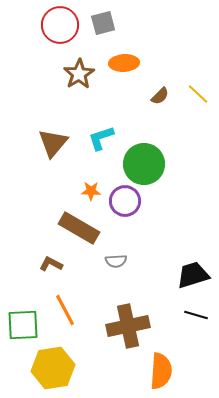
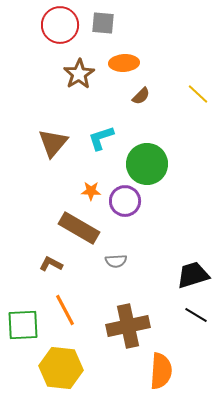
gray square: rotated 20 degrees clockwise
brown semicircle: moved 19 px left
green circle: moved 3 px right
black line: rotated 15 degrees clockwise
yellow hexagon: moved 8 px right; rotated 15 degrees clockwise
